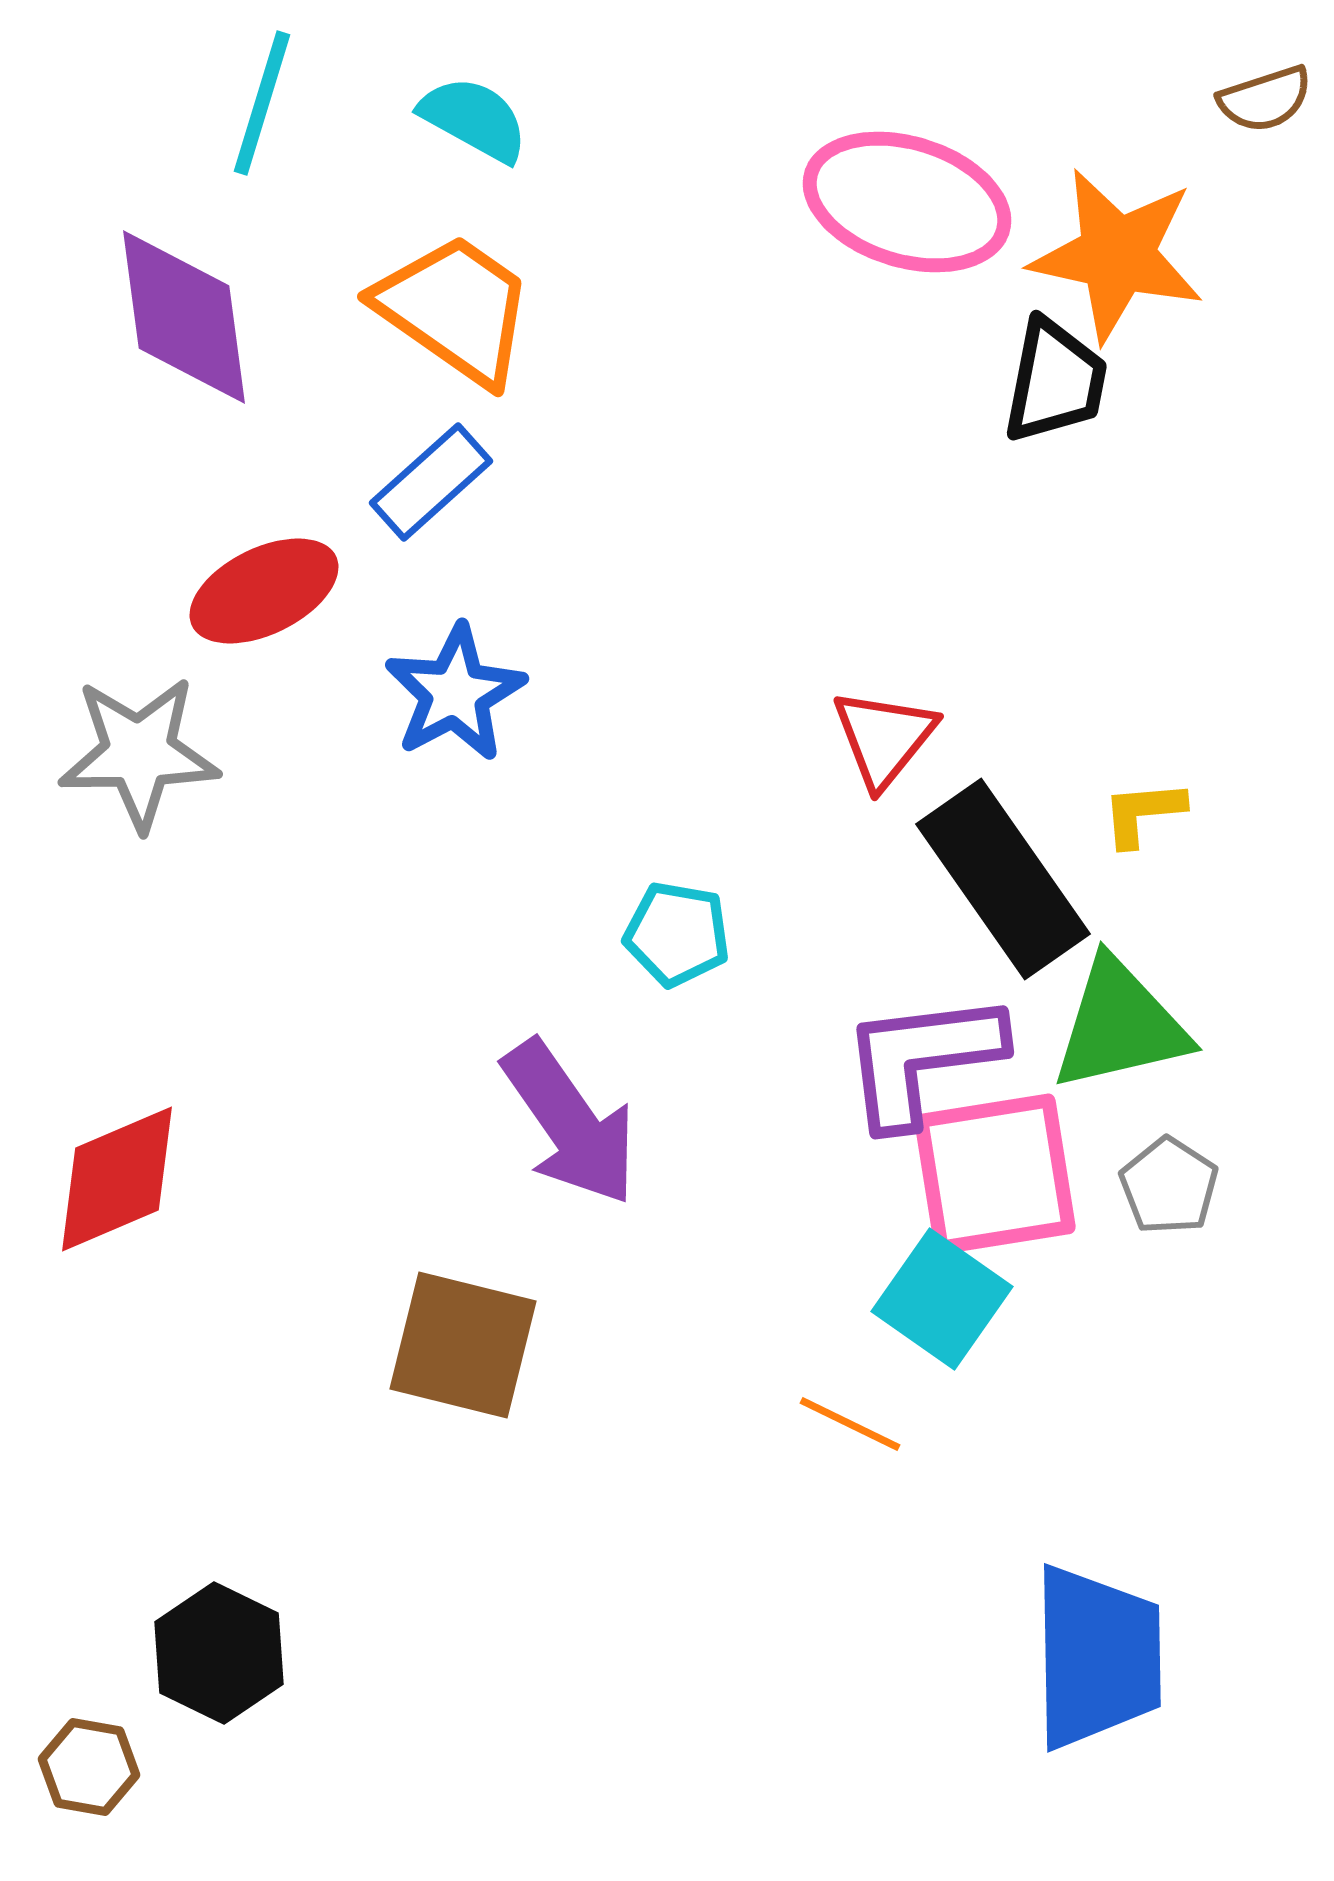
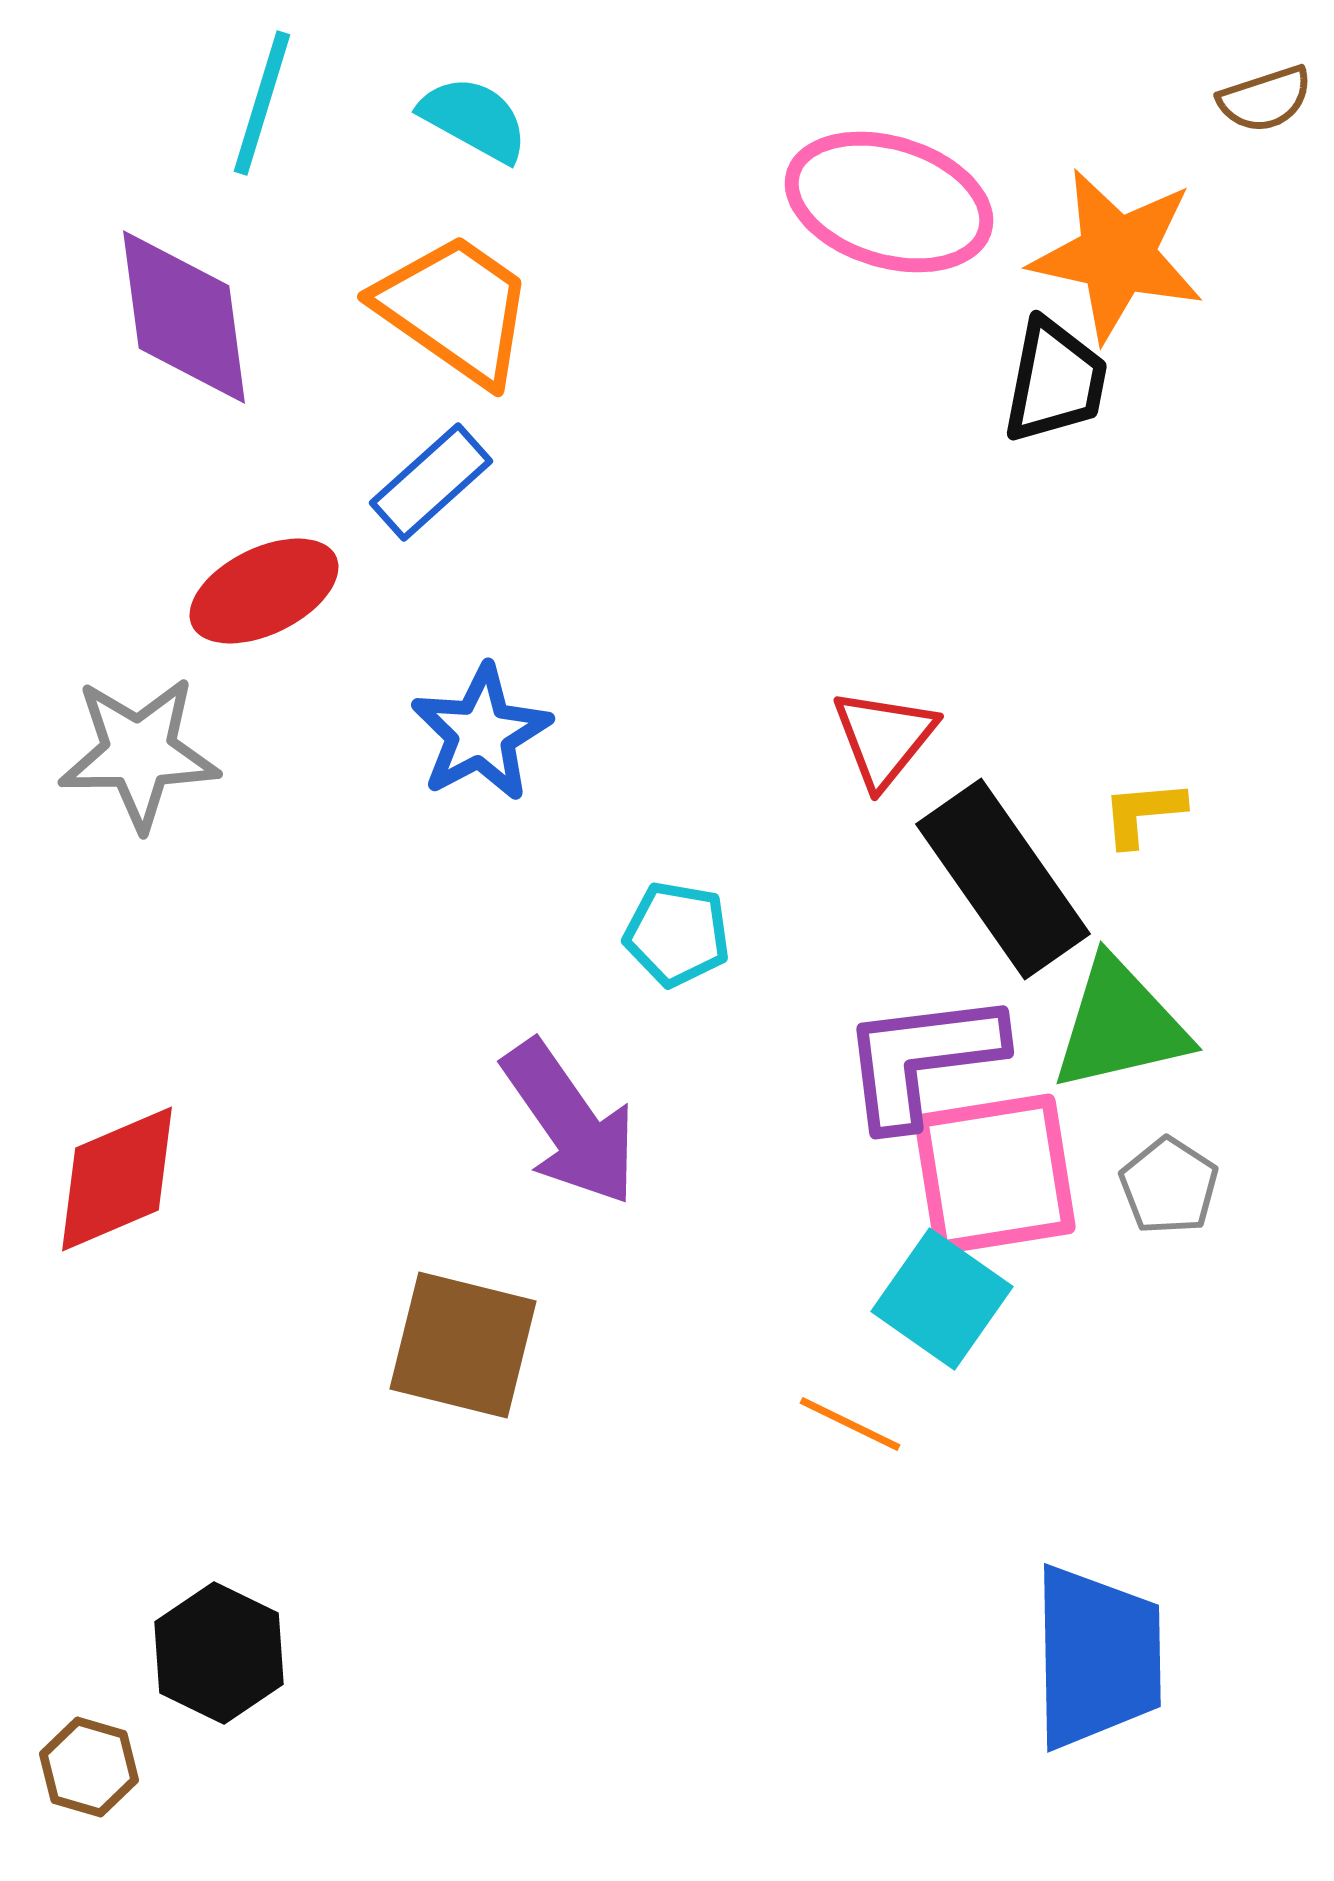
pink ellipse: moved 18 px left
blue star: moved 26 px right, 40 px down
brown hexagon: rotated 6 degrees clockwise
